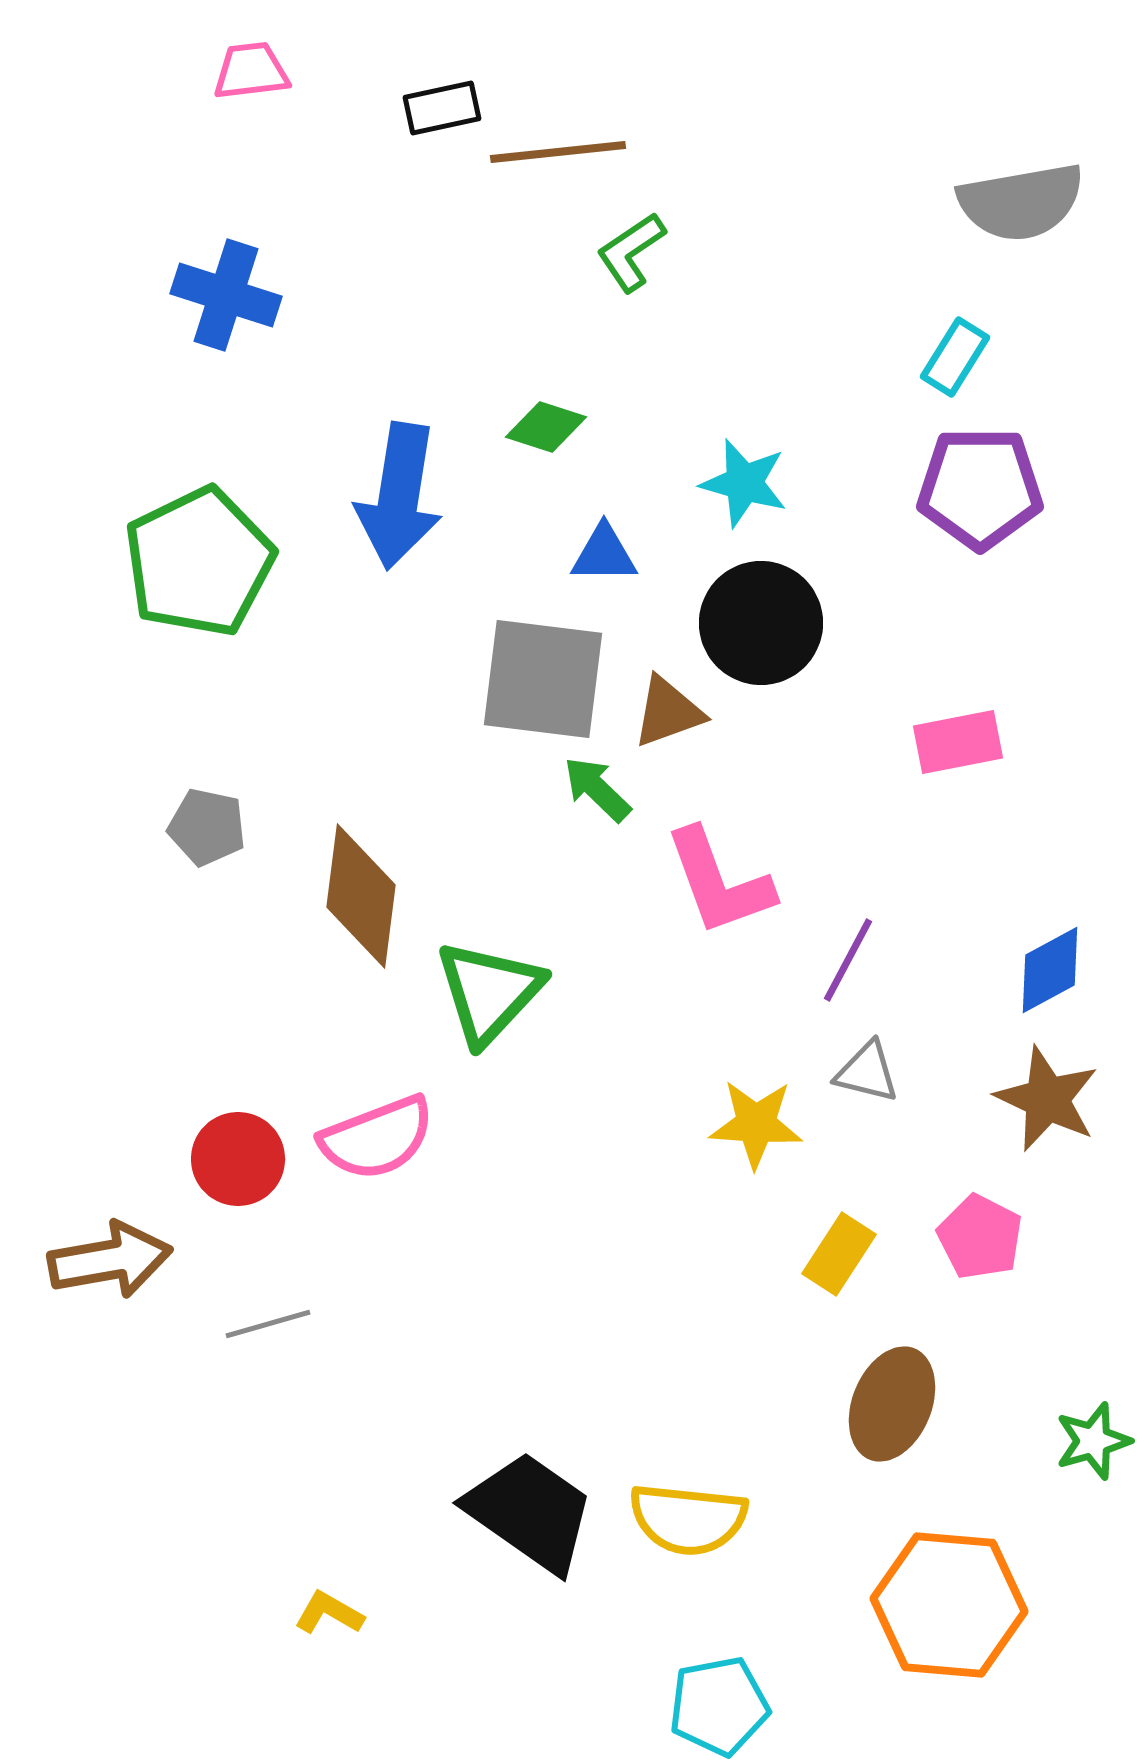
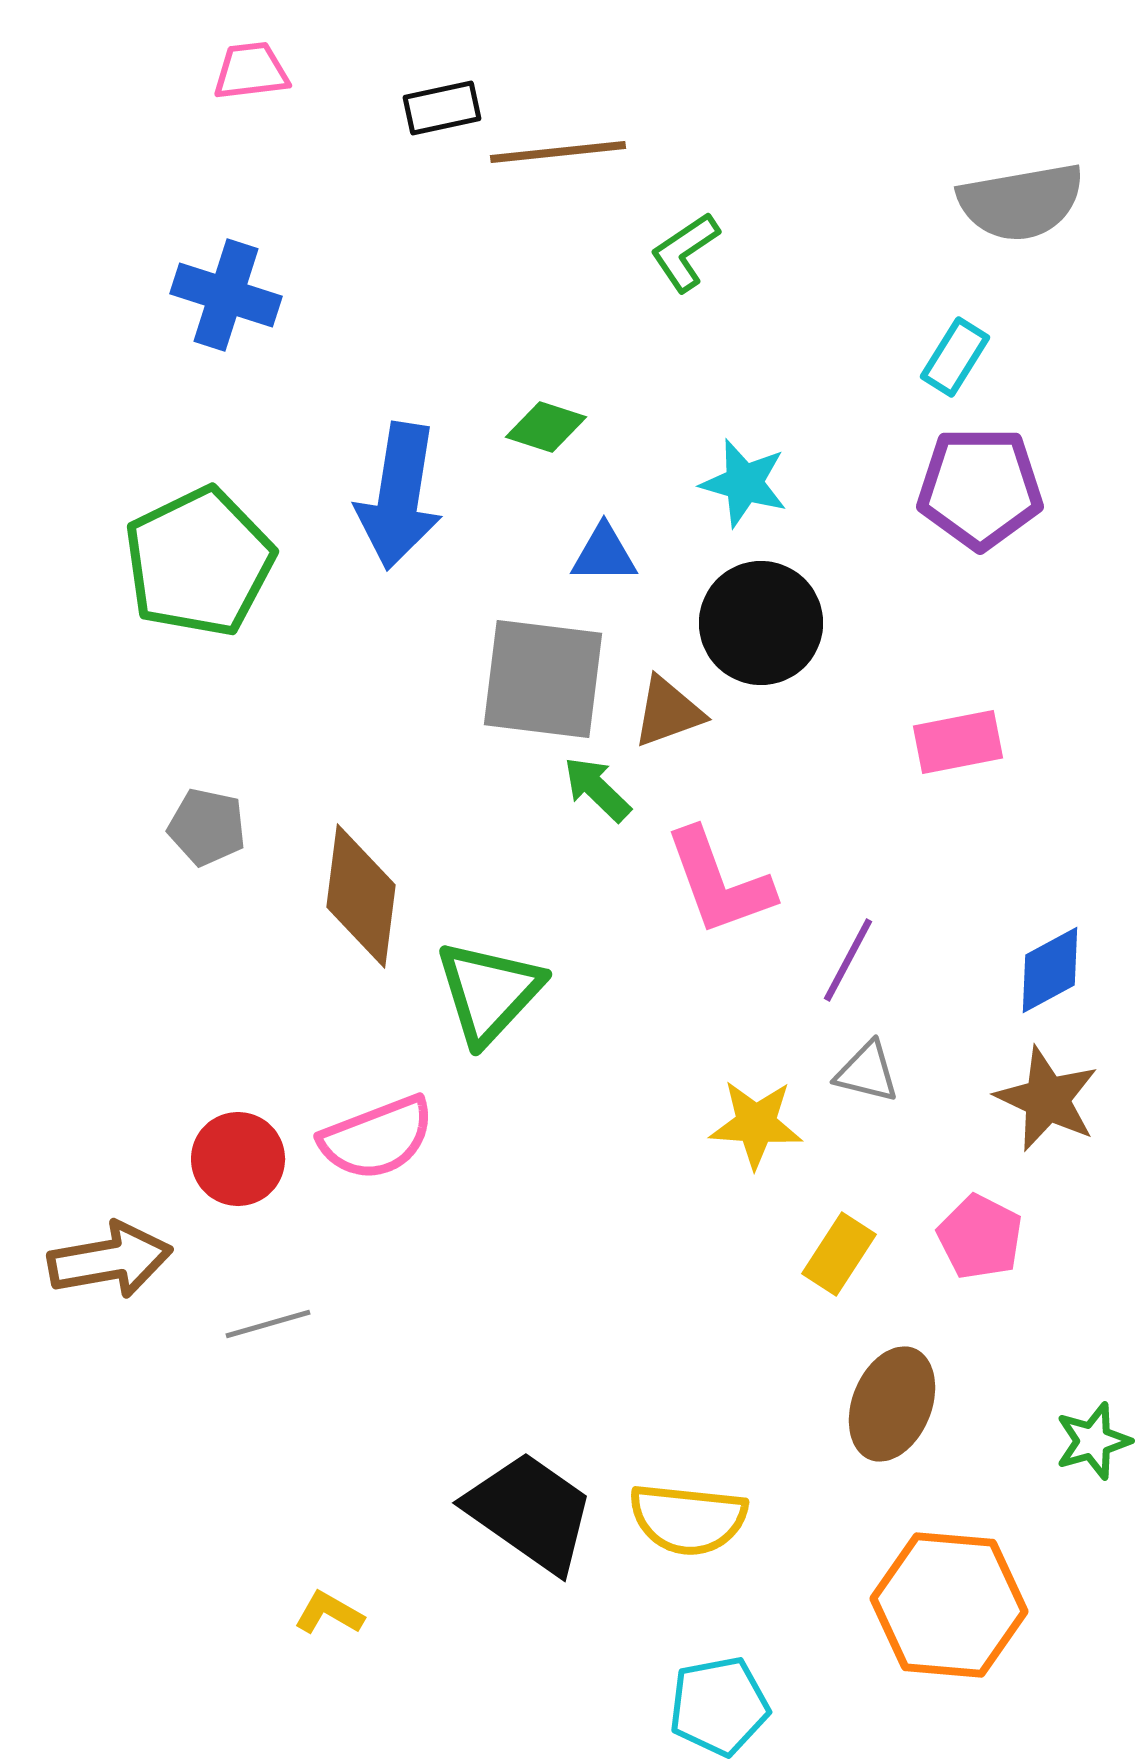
green L-shape: moved 54 px right
